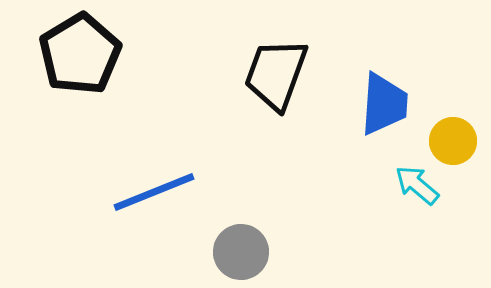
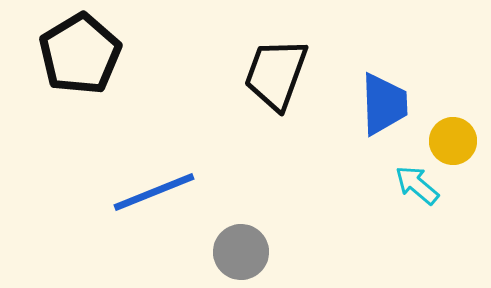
blue trapezoid: rotated 6 degrees counterclockwise
